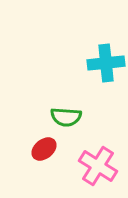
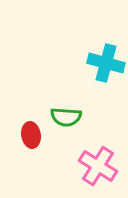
cyan cross: rotated 21 degrees clockwise
red ellipse: moved 13 px left, 14 px up; rotated 60 degrees counterclockwise
